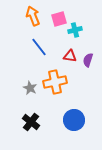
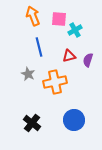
pink square: rotated 21 degrees clockwise
cyan cross: rotated 16 degrees counterclockwise
blue line: rotated 24 degrees clockwise
red triangle: moved 1 px left; rotated 24 degrees counterclockwise
gray star: moved 2 px left, 14 px up
black cross: moved 1 px right, 1 px down
